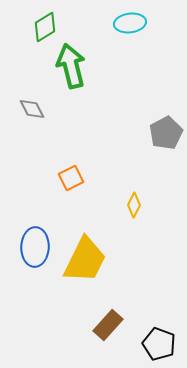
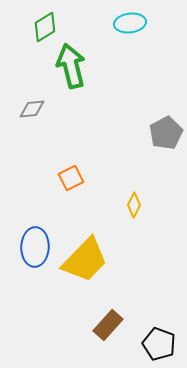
gray diamond: rotated 68 degrees counterclockwise
yellow trapezoid: rotated 18 degrees clockwise
